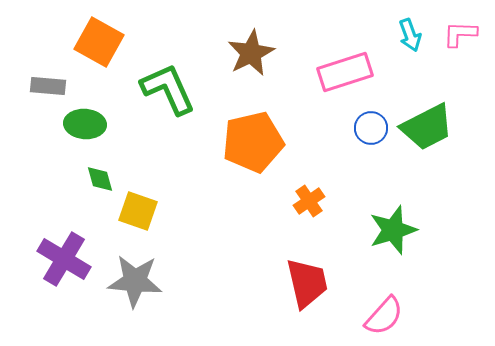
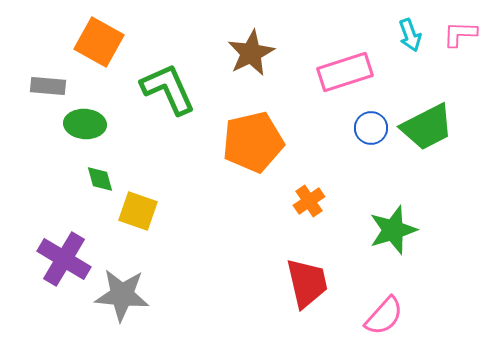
gray star: moved 13 px left, 14 px down
